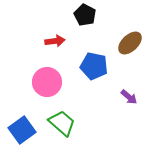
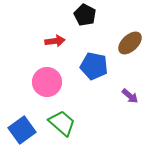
purple arrow: moved 1 px right, 1 px up
